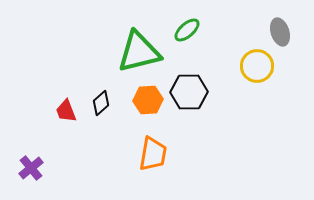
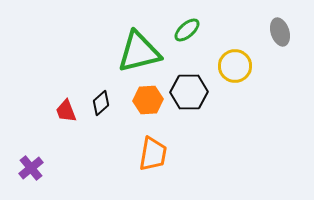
yellow circle: moved 22 px left
